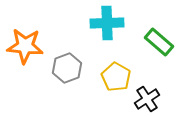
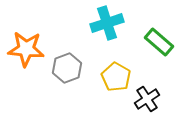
cyan cross: rotated 16 degrees counterclockwise
orange star: moved 1 px right, 3 px down
